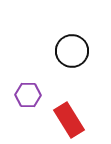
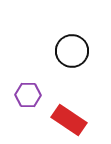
red rectangle: rotated 24 degrees counterclockwise
